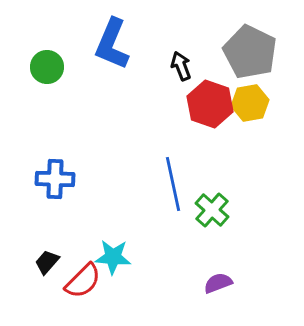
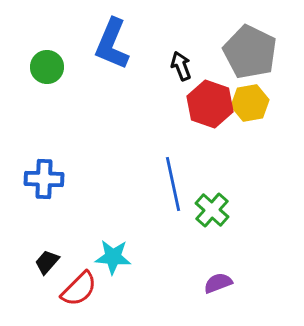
blue cross: moved 11 px left
red semicircle: moved 4 px left, 8 px down
